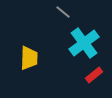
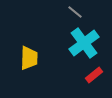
gray line: moved 12 px right
